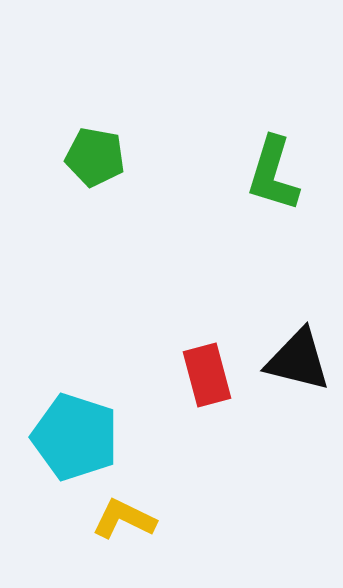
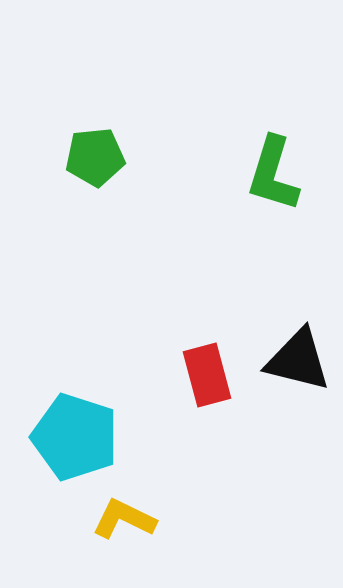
green pentagon: rotated 16 degrees counterclockwise
